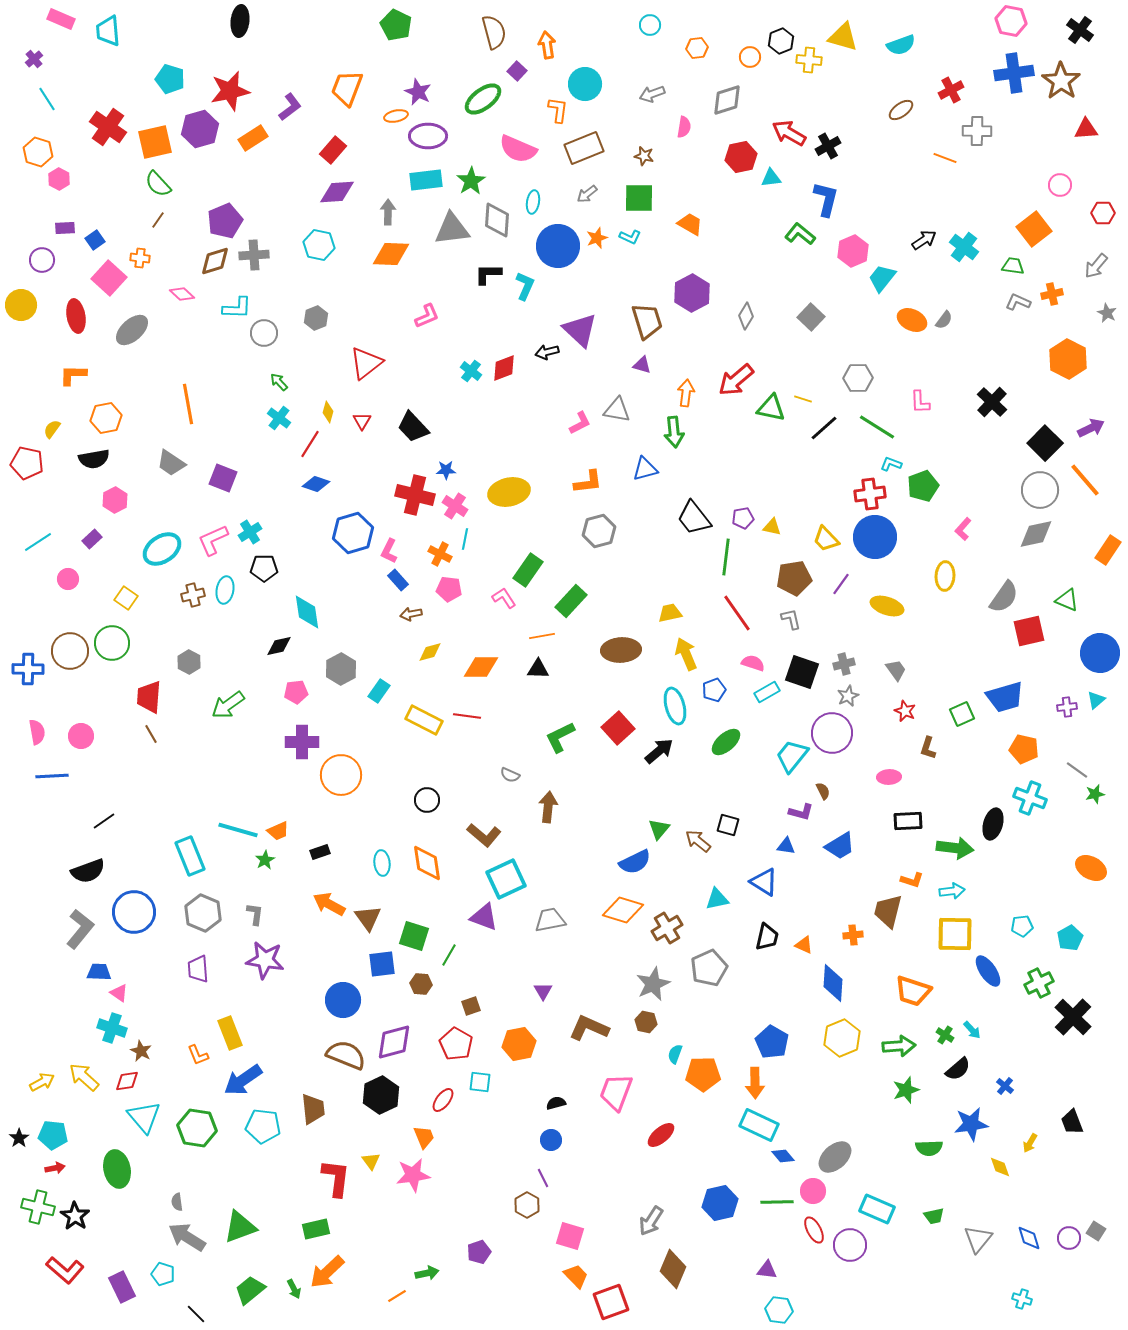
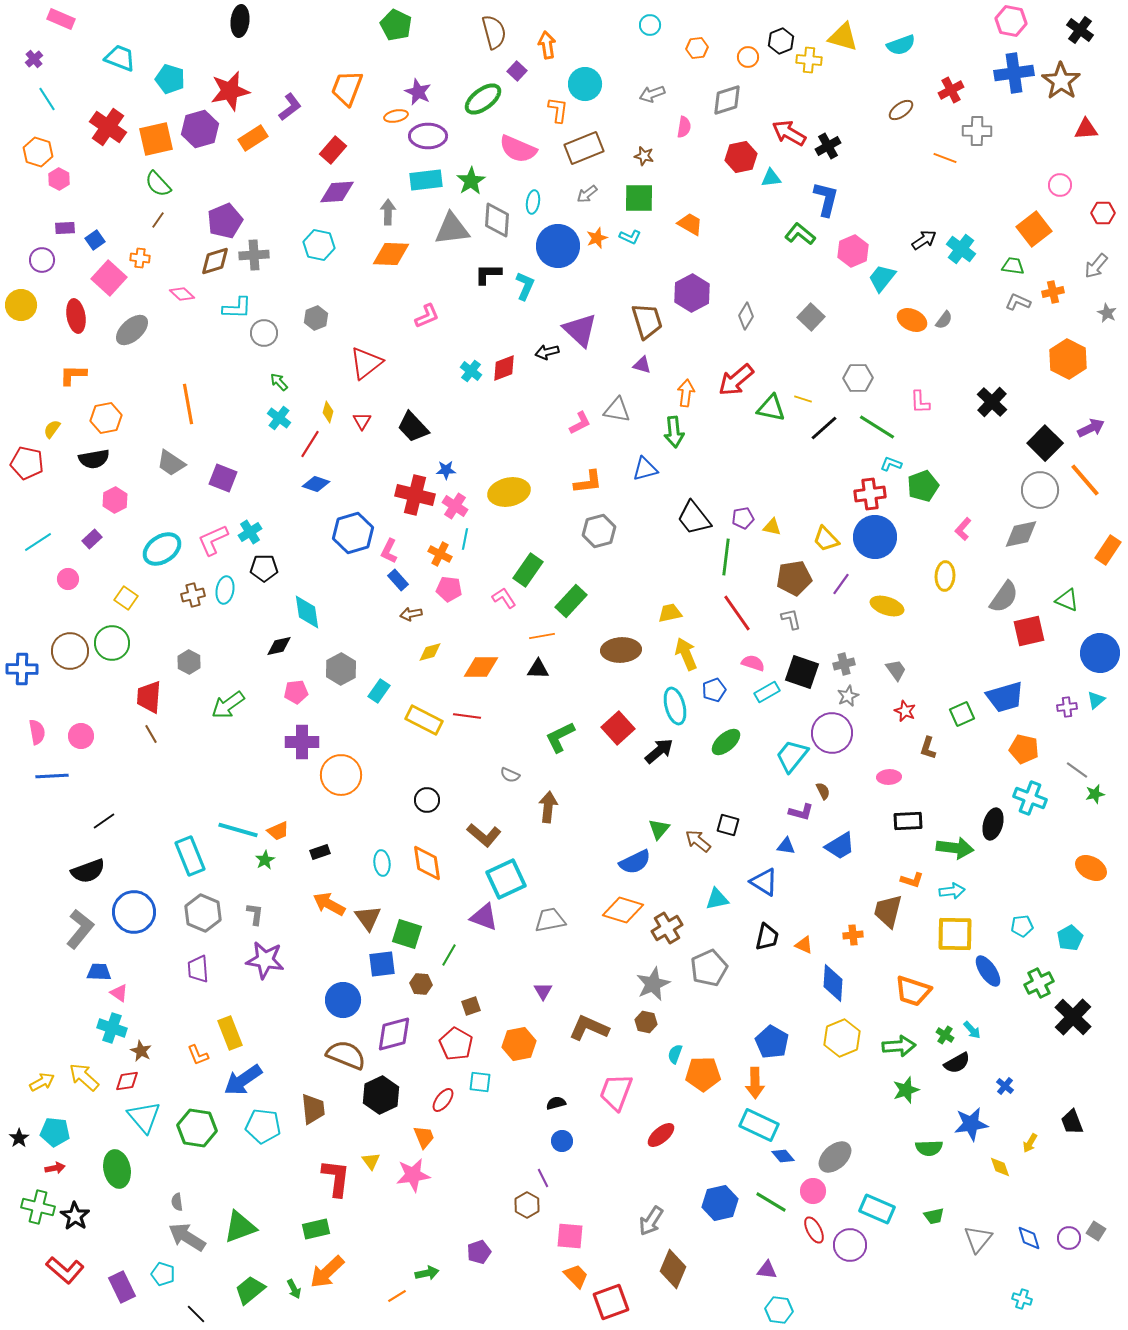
cyan trapezoid at (108, 31): moved 12 px right, 27 px down; rotated 116 degrees clockwise
orange circle at (750, 57): moved 2 px left
orange square at (155, 142): moved 1 px right, 3 px up
cyan cross at (964, 247): moved 3 px left, 2 px down
orange cross at (1052, 294): moved 1 px right, 2 px up
gray diamond at (1036, 534): moved 15 px left
blue cross at (28, 669): moved 6 px left
green square at (414, 936): moved 7 px left, 2 px up
purple diamond at (394, 1042): moved 8 px up
black semicircle at (958, 1069): moved 1 px left, 6 px up; rotated 12 degrees clockwise
cyan pentagon at (53, 1135): moved 2 px right, 3 px up
blue circle at (551, 1140): moved 11 px right, 1 px down
green line at (777, 1202): moved 6 px left; rotated 32 degrees clockwise
pink square at (570, 1236): rotated 12 degrees counterclockwise
